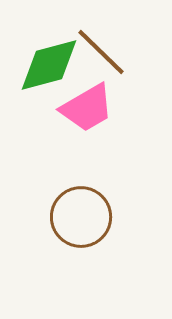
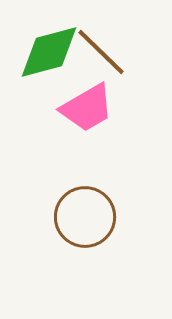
green diamond: moved 13 px up
brown circle: moved 4 px right
